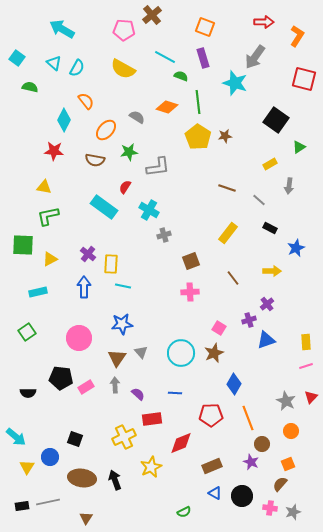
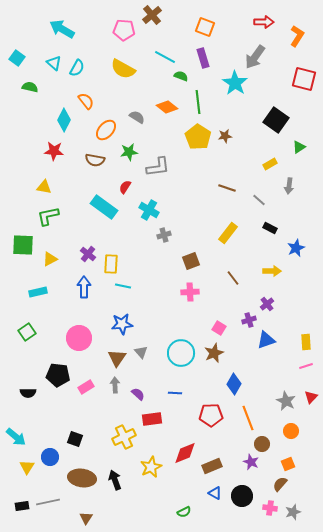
cyan star at (235, 83): rotated 15 degrees clockwise
orange diamond at (167, 107): rotated 20 degrees clockwise
black pentagon at (61, 378): moved 3 px left, 3 px up
red diamond at (181, 443): moved 4 px right, 10 px down
